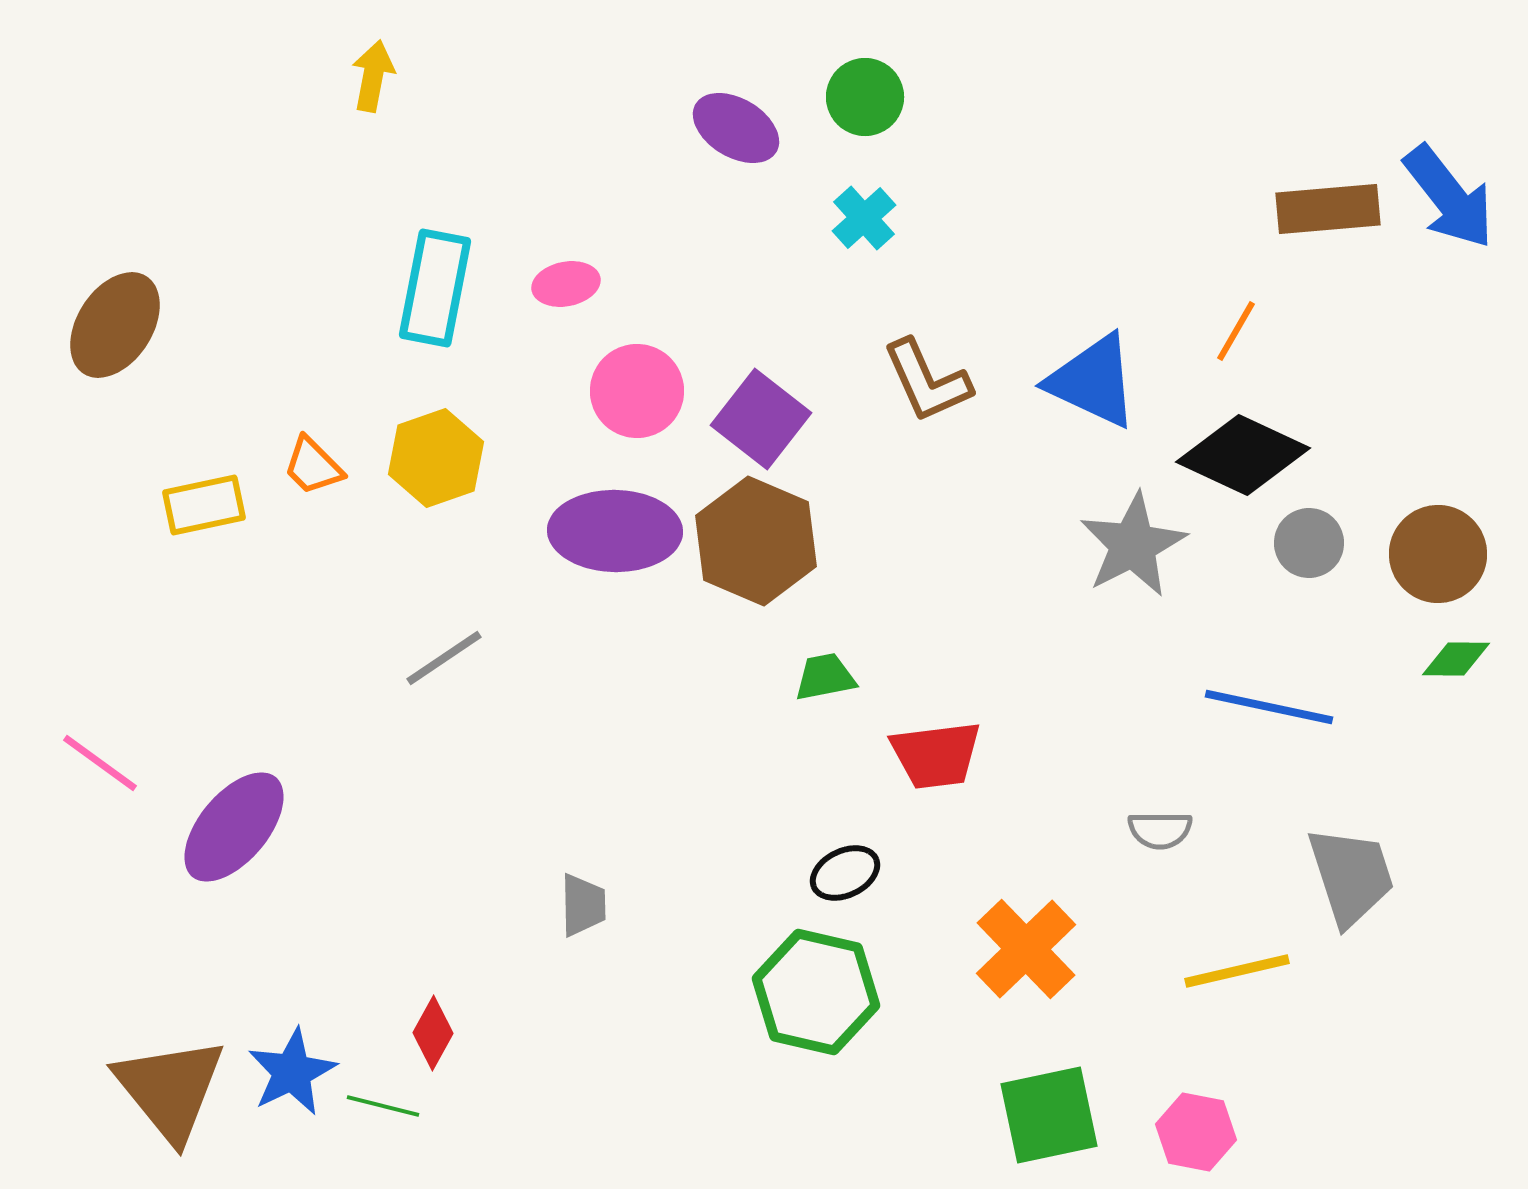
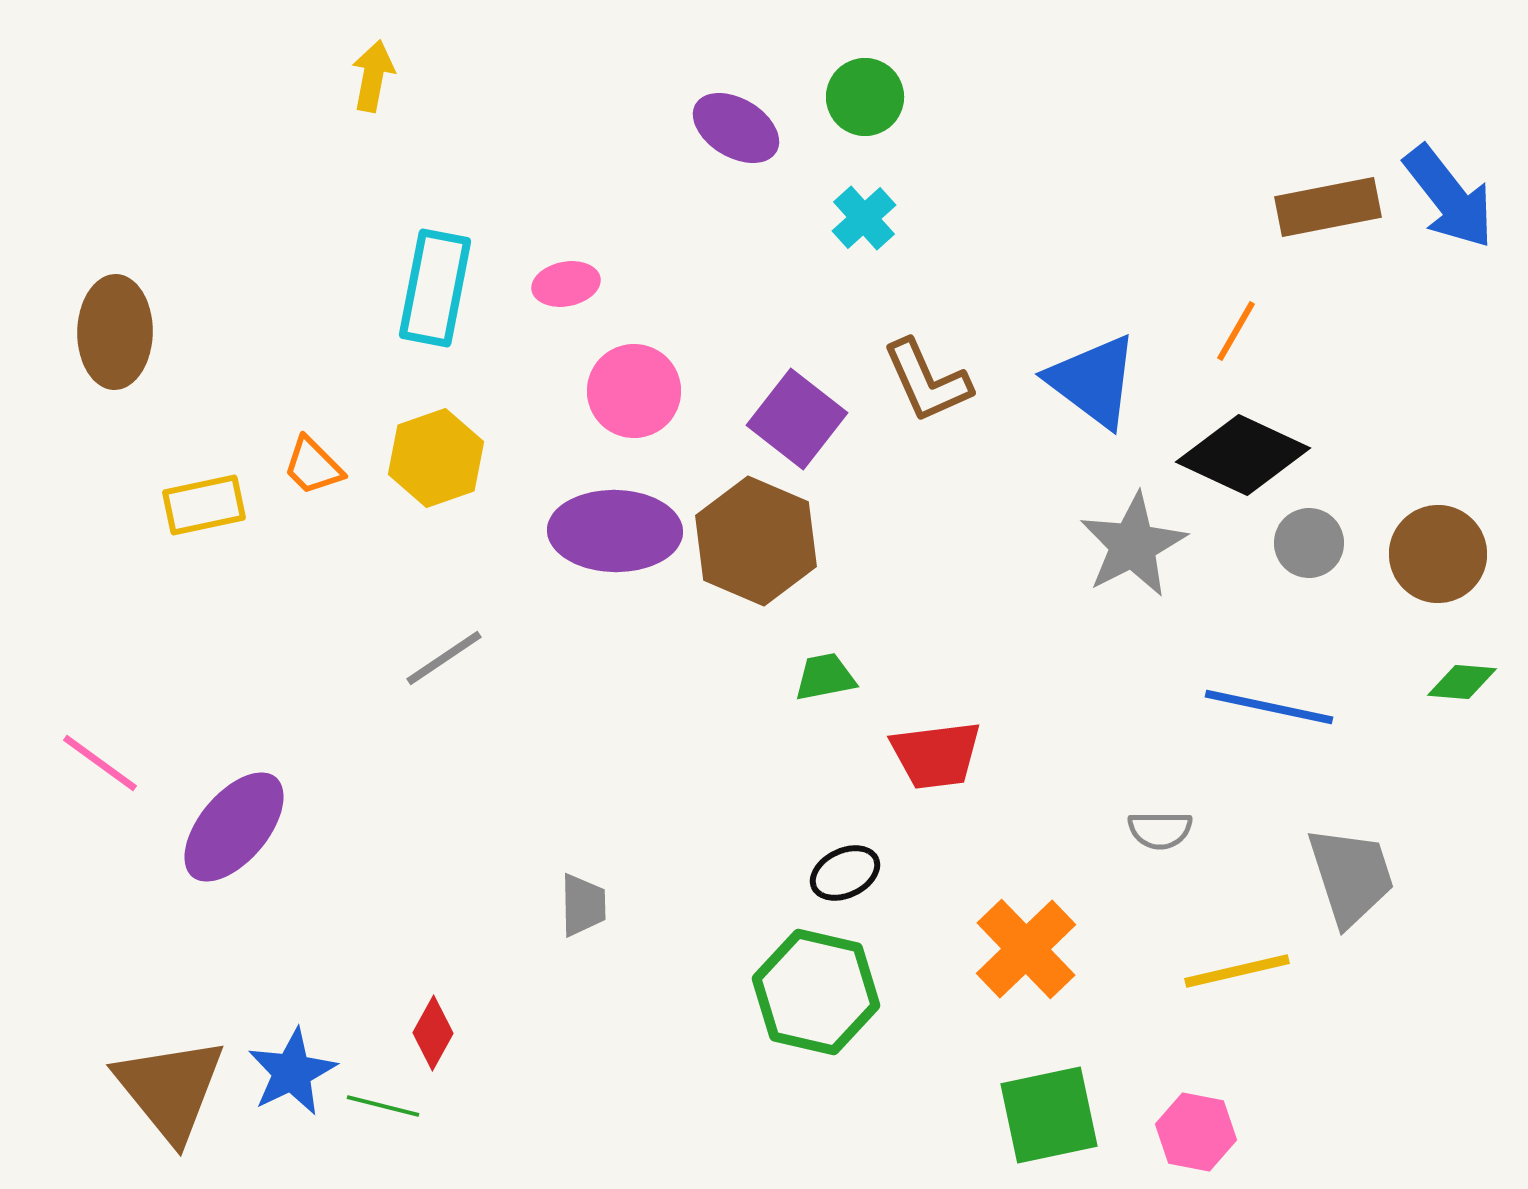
brown rectangle at (1328, 209): moved 2 px up; rotated 6 degrees counterclockwise
brown ellipse at (115, 325): moved 7 px down; rotated 32 degrees counterclockwise
blue triangle at (1093, 381): rotated 12 degrees clockwise
pink circle at (637, 391): moved 3 px left
purple square at (761, 419): moved 36 px right
green diamond at (1456, 659): moved 6 px right, 23 px down; rotated 4 degrees clockwise
